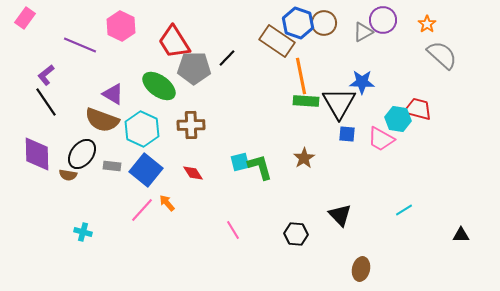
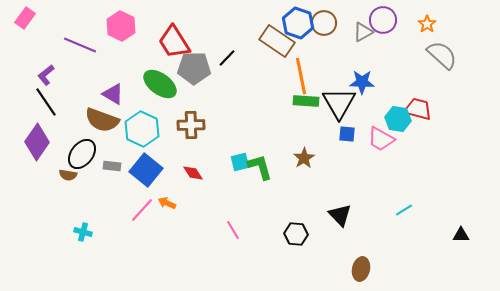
green ellipse at (159, 86): moved 1 px right, 2 px up
purple diamond at (37, 154): moved 12 px up; rotated 36 degrees clockwise
orange arrow at (167, 203): rotated 24 degrees counterclockwise
